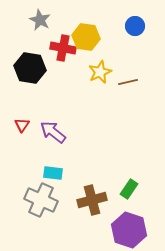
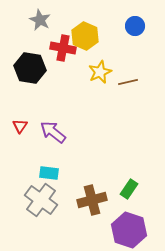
yellow hexagon: moved 1 px left, 1 px up; rotated 16 degrees clockwise
red triangle: moved 2 px left, 1 px down
cyan rectangle: moved 4 px left
gray cross: rotated 12 degrees clockwise
